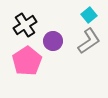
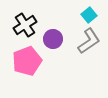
purple circle: moved 2 px up
pink pentagon: rotated 12 degrees clockwise
